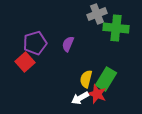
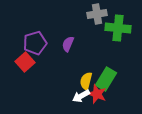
gray cross: rotated 12 degrees clockwise
green cross: moved 2 px right
yellow semicircle: moved 2 px down
white arrow: moved 1 px right, 2 px up
